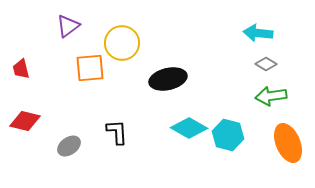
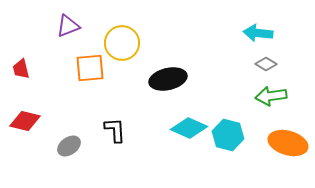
purple triangle: rotated 15 degrees clockwise
cyan diamond: rotated 6 degrees counterclockwise
black L-shape: moved 2 px left, 2 px up
orange ellipse: rotated 51 degrees counterclockwise
